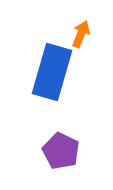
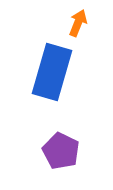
orange arrow: moved 3 px left, 11 px up
